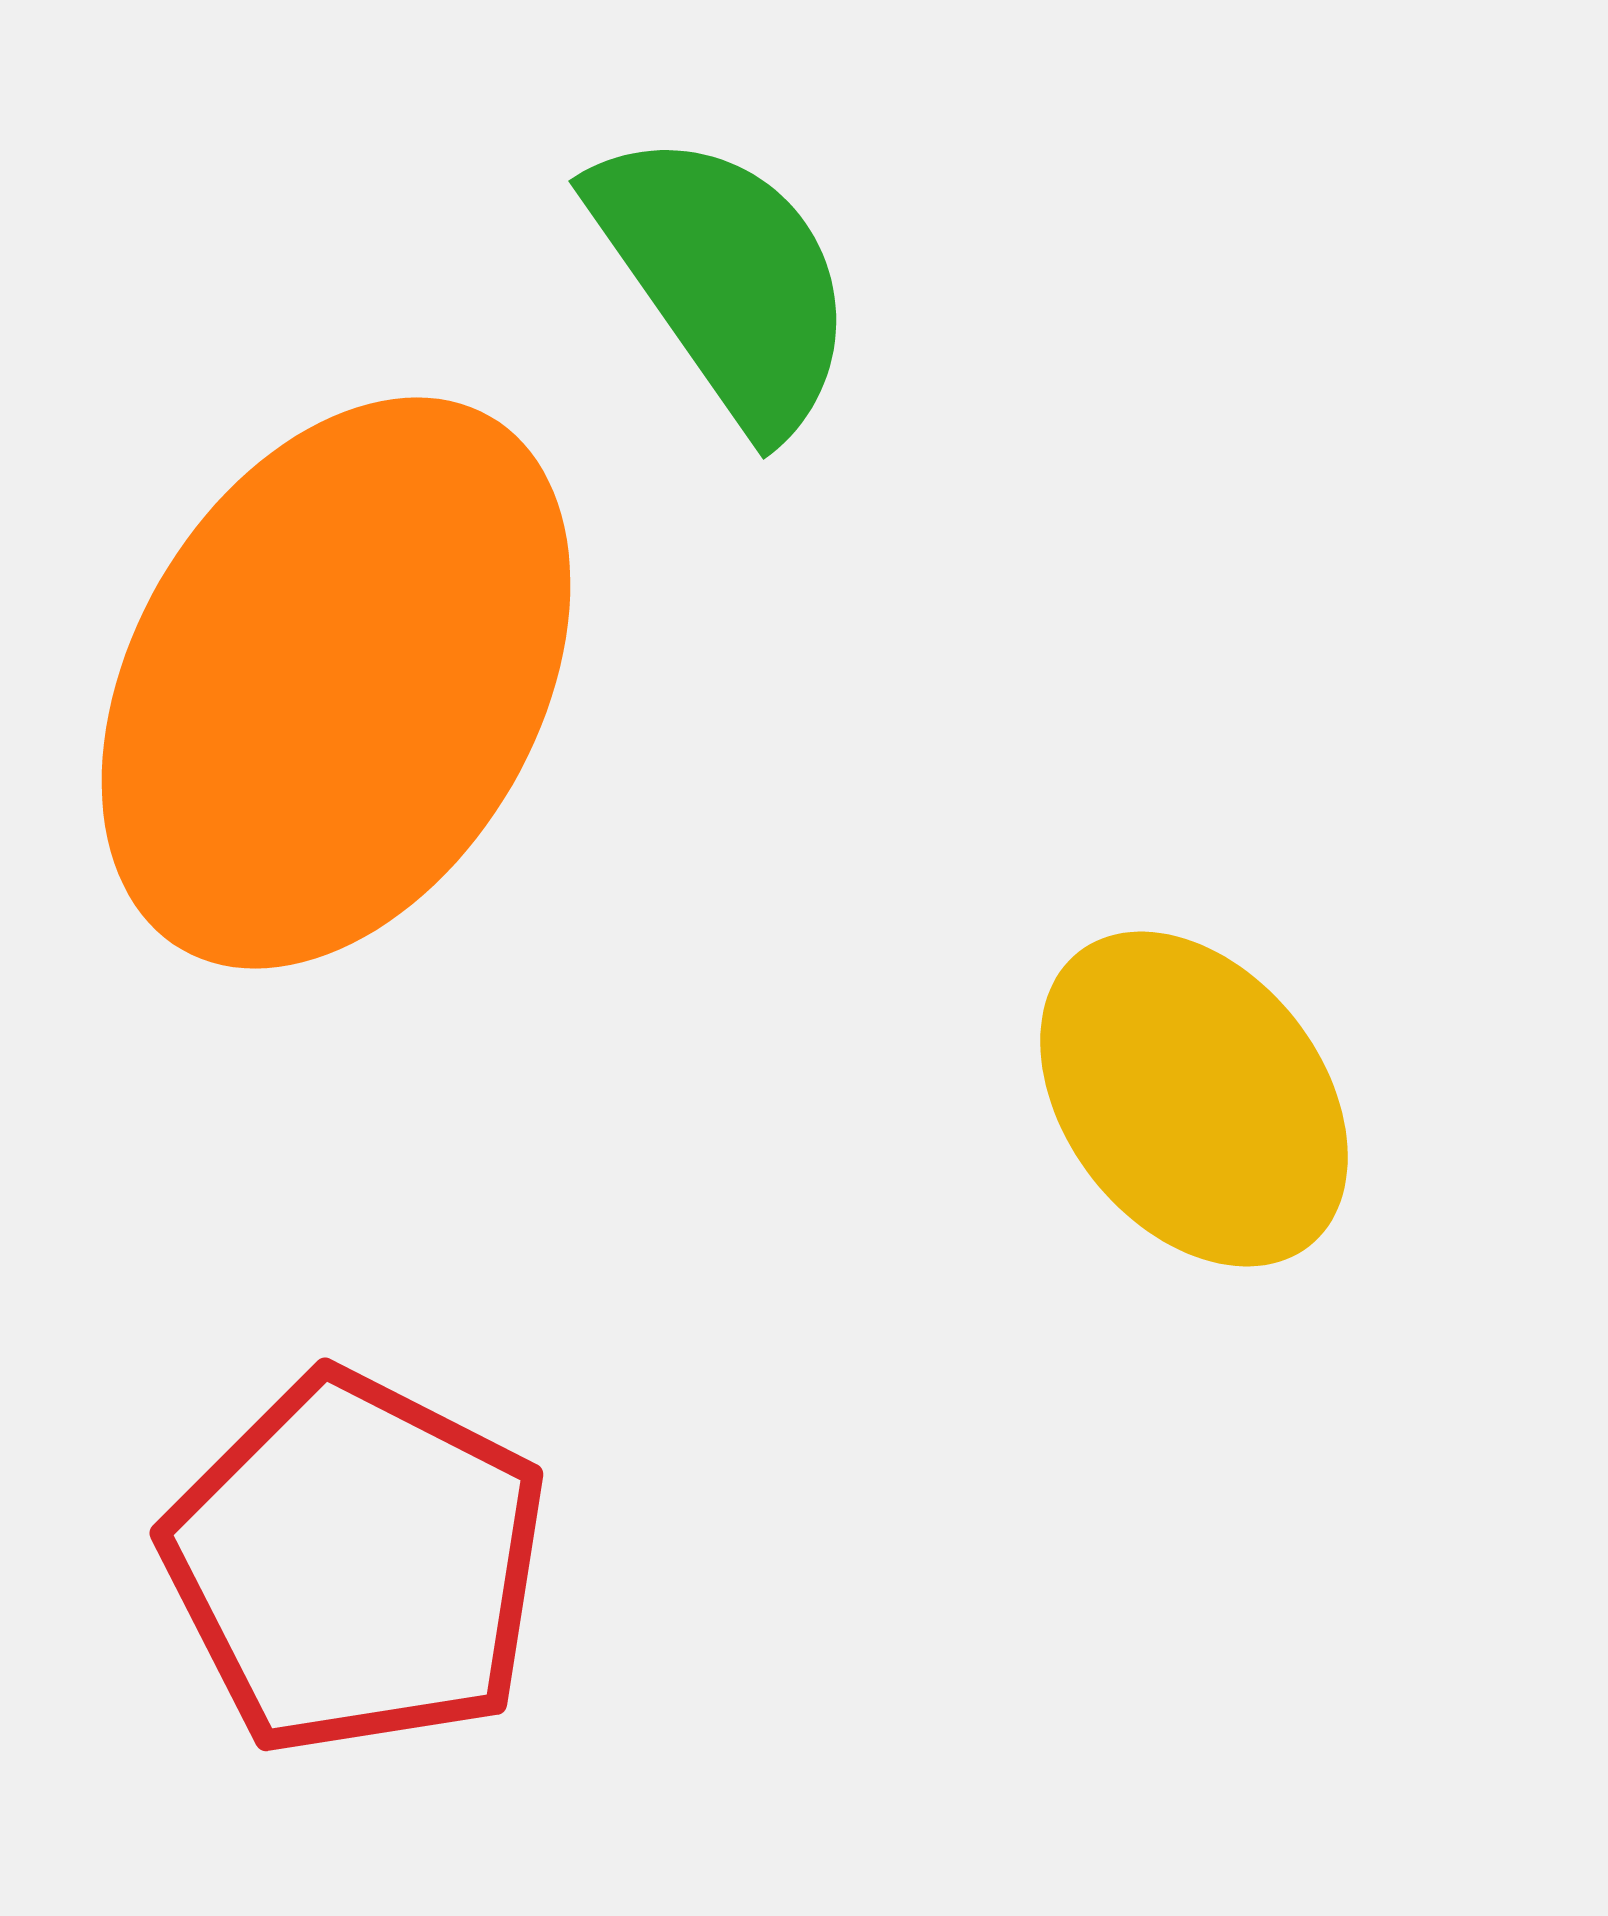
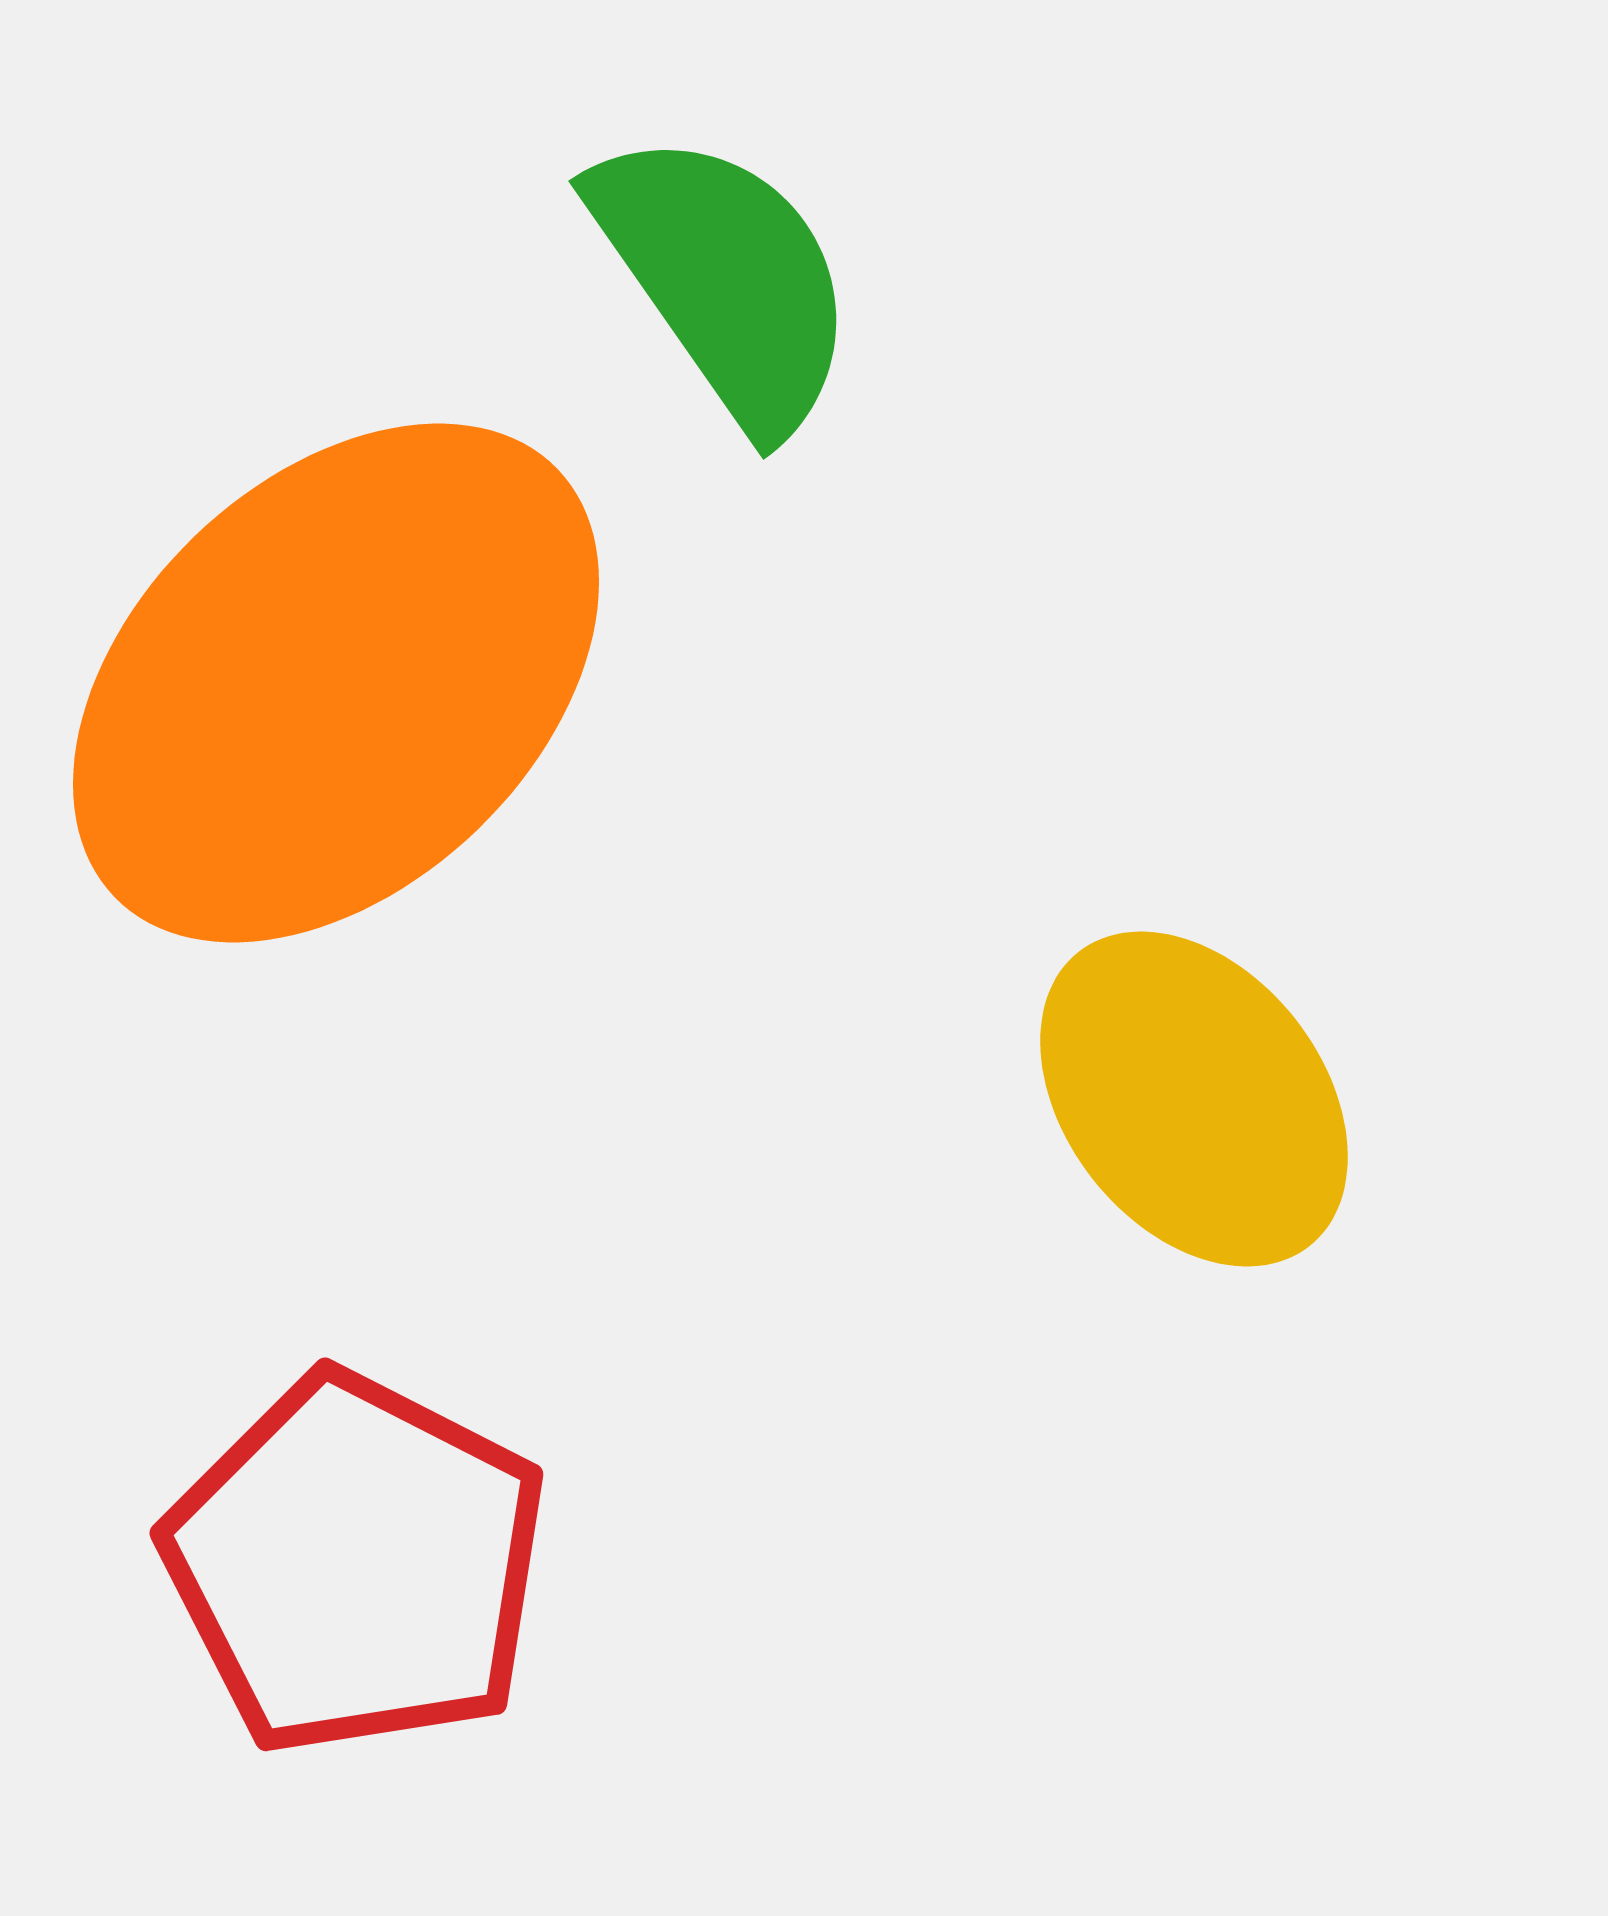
orange ellipse: rotated 16 degrees clockwise
